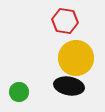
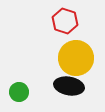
red hexagon: rotated 10 degrees clockwise
